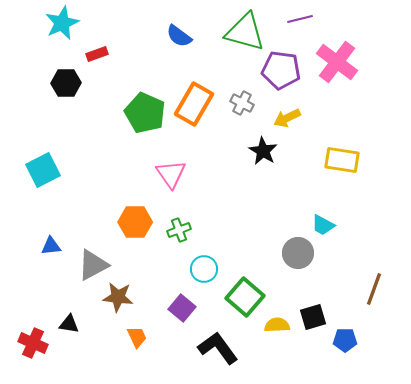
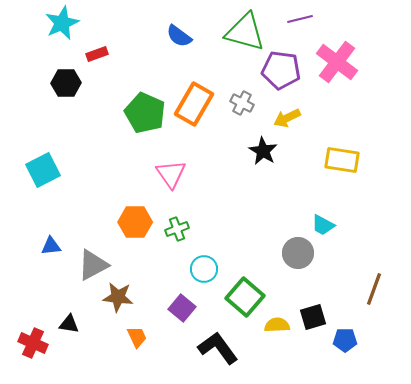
green cross: moved 2 px left, 1 px up
